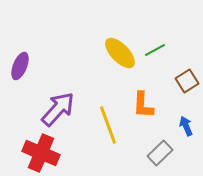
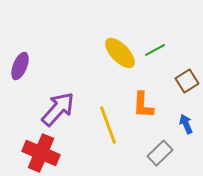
blue arrow: moved 2 px up
